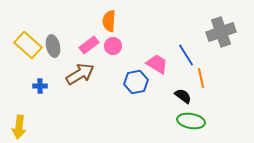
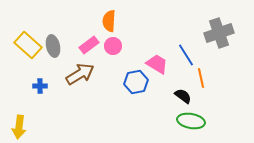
gray cross: moved 2 px left, 1 px down
